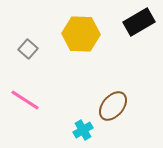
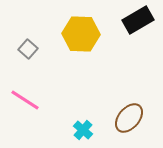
black rectangle: moved 1 px left, 2 px up
brown ellipse: moved 16 px right, 12 px down
cyan cross: rotated 18 degrees counterclockwise
